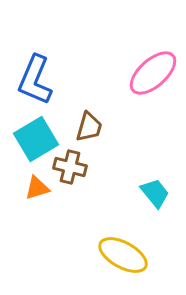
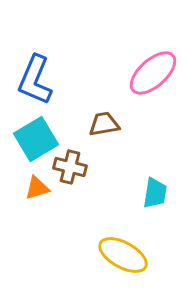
brown trapezoid: moved 15 px right, 3 px up; rotated 116 degrees counterclockwise
cyan trapezoid: rotated 48 degrees clockwise
